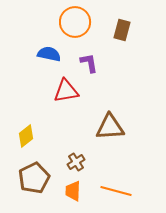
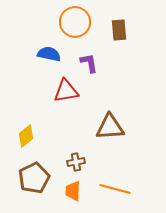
brown rectangle: moved 3 px left; rotated 20 degrees counterclockwise
brown cross: rotated 24 degrees clockwise
orange line: moved 1 px left, 2 px up
